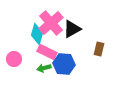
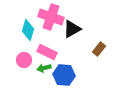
pink cross: moved 6 px up; rotated 30 degrees counterclockwise
cyan diamond: moved 9 px left, 4 px up
brown rectangle: rotated 24 degrees clockwise
pink circle: moved 10 px right, 1 px down
blue hexagon: moved 11 px down
